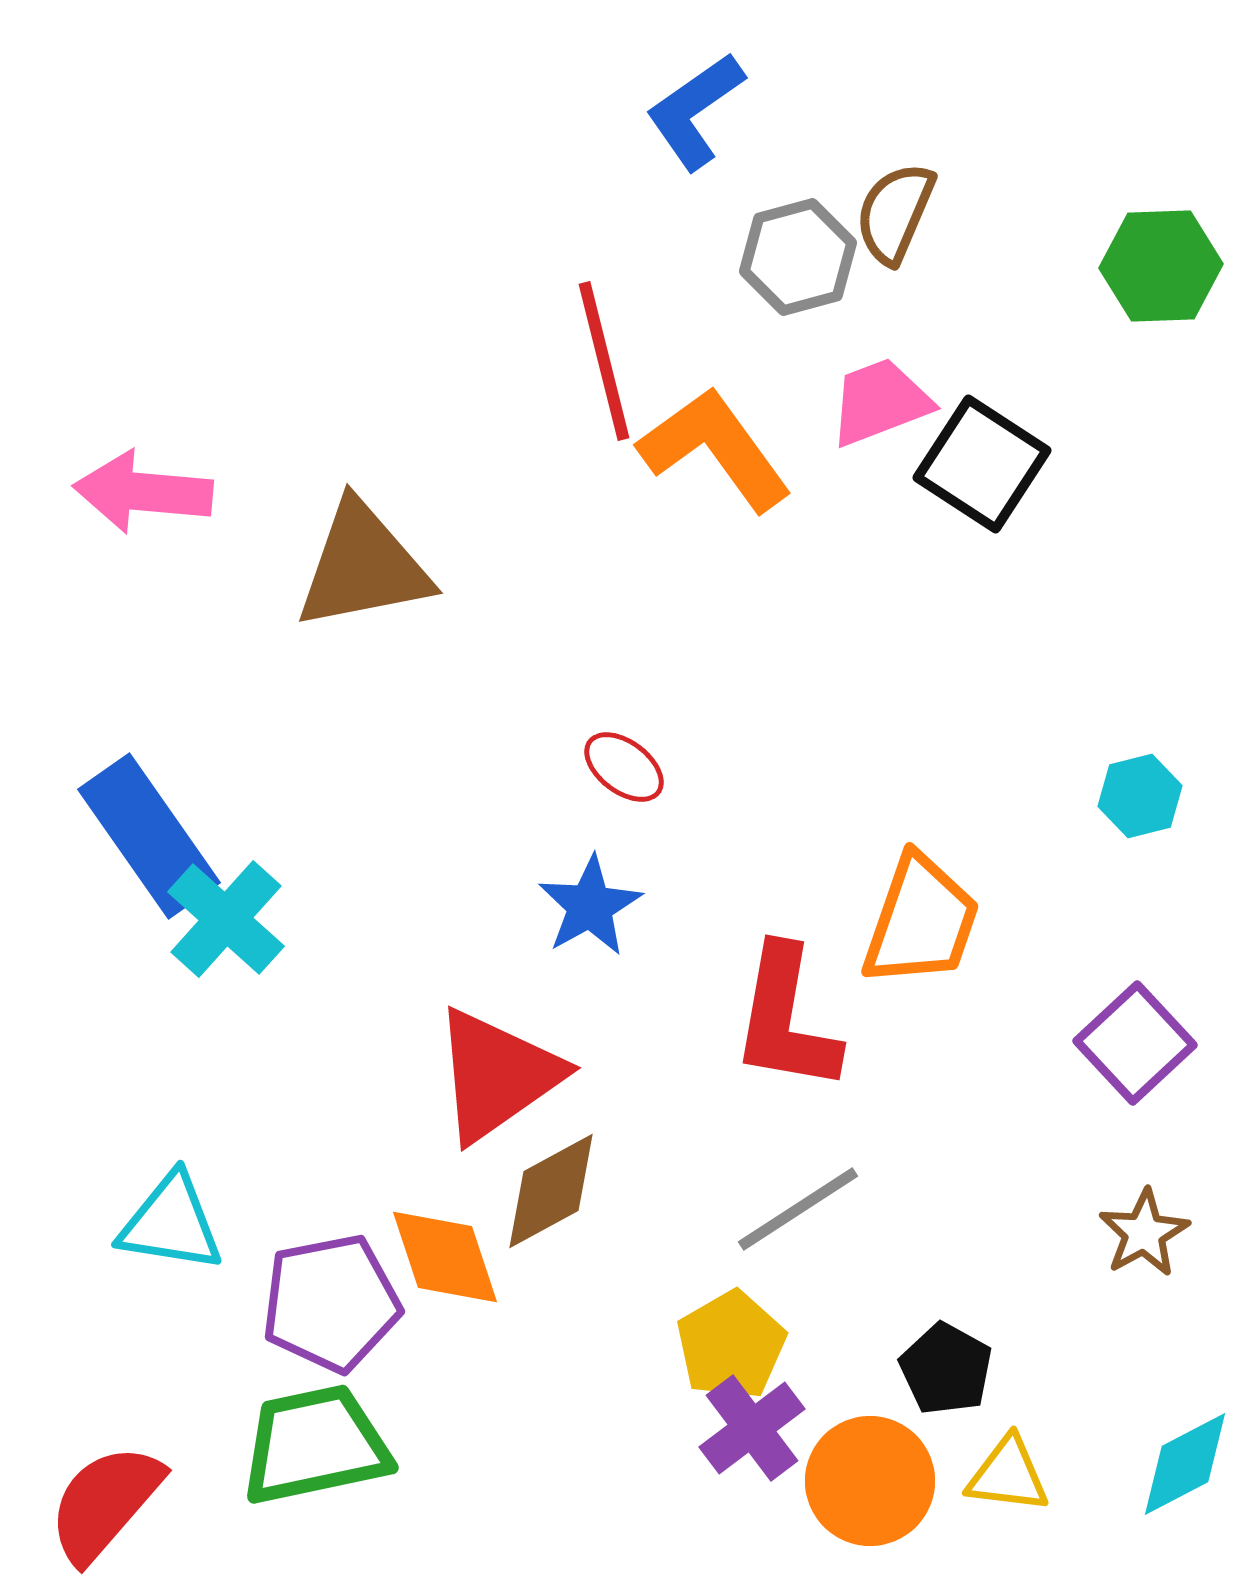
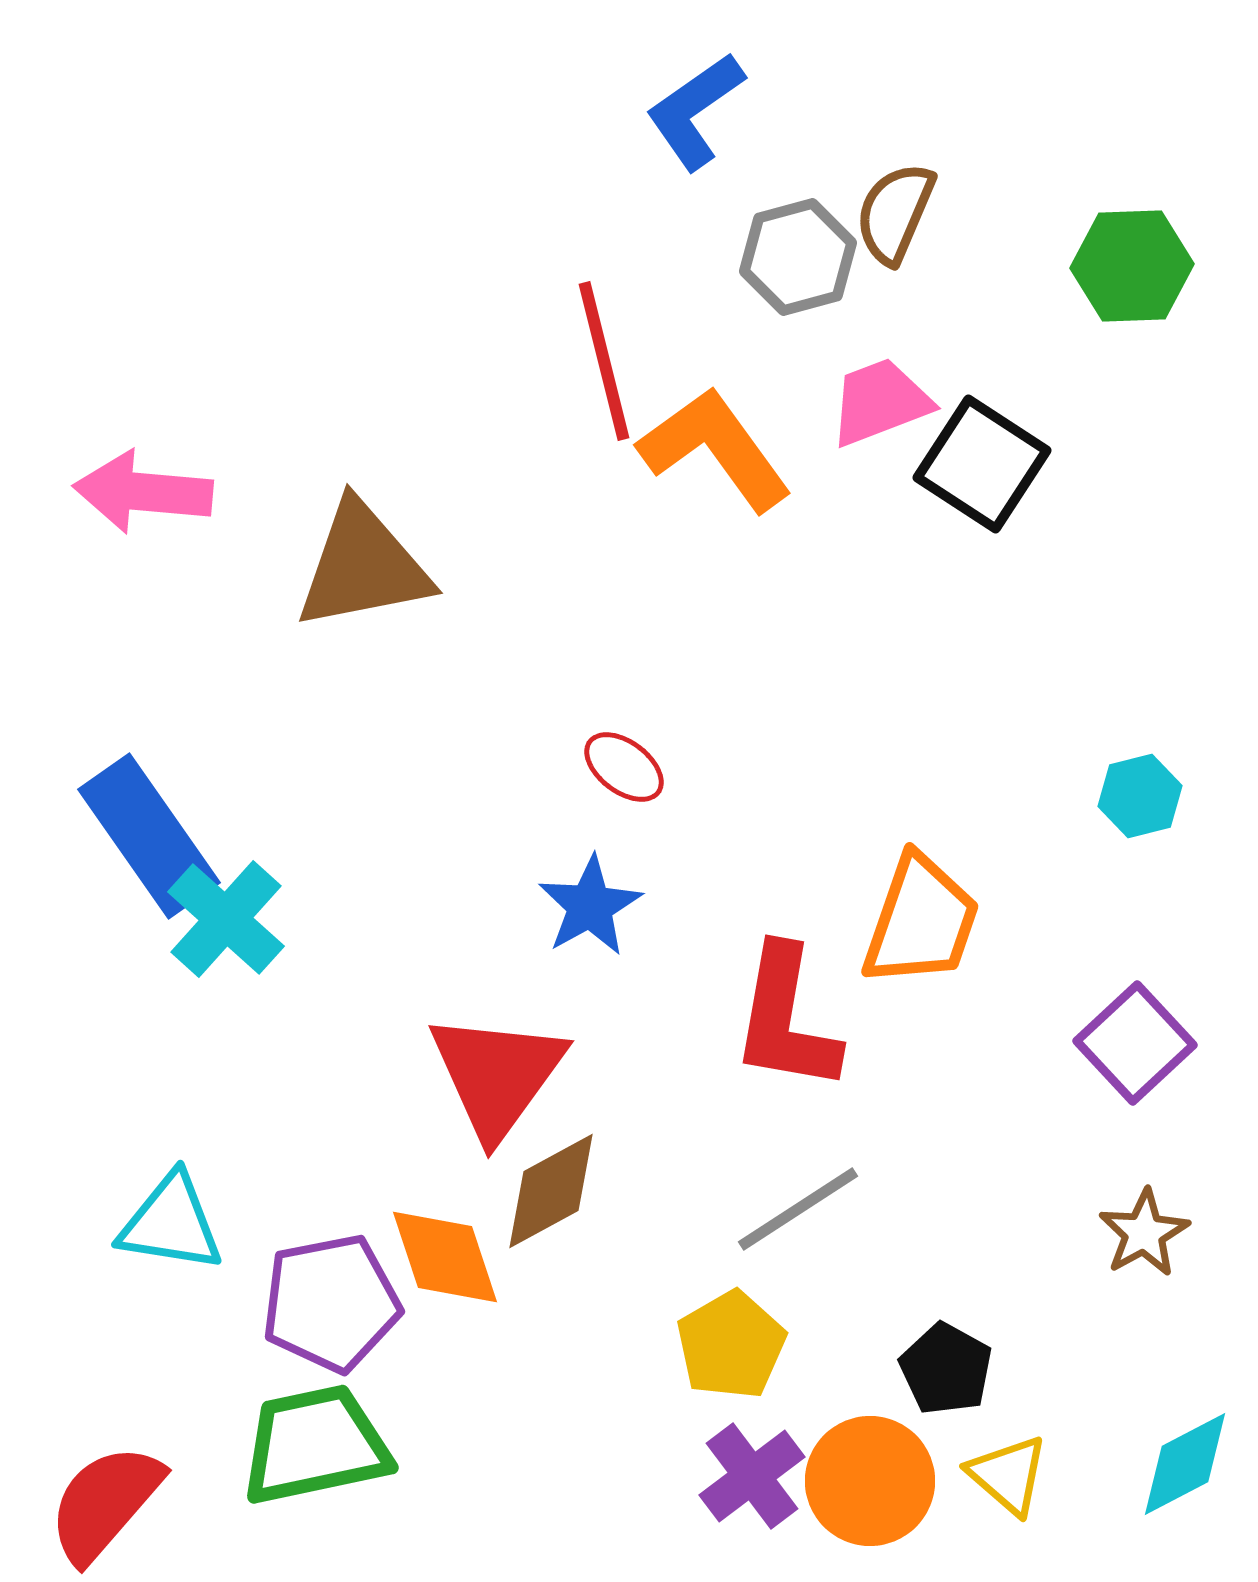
green hexagon: moved 29 px left
red triangle: rotated 19 degrees counterclockwise
purple cross: moved 48 px down
yellow triangle: rotated 34 degrees clockwise
